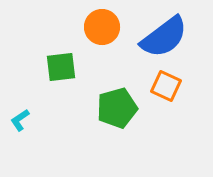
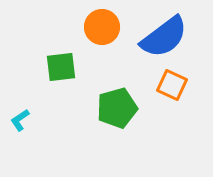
orange square: moved 6 px right, 1 px up
